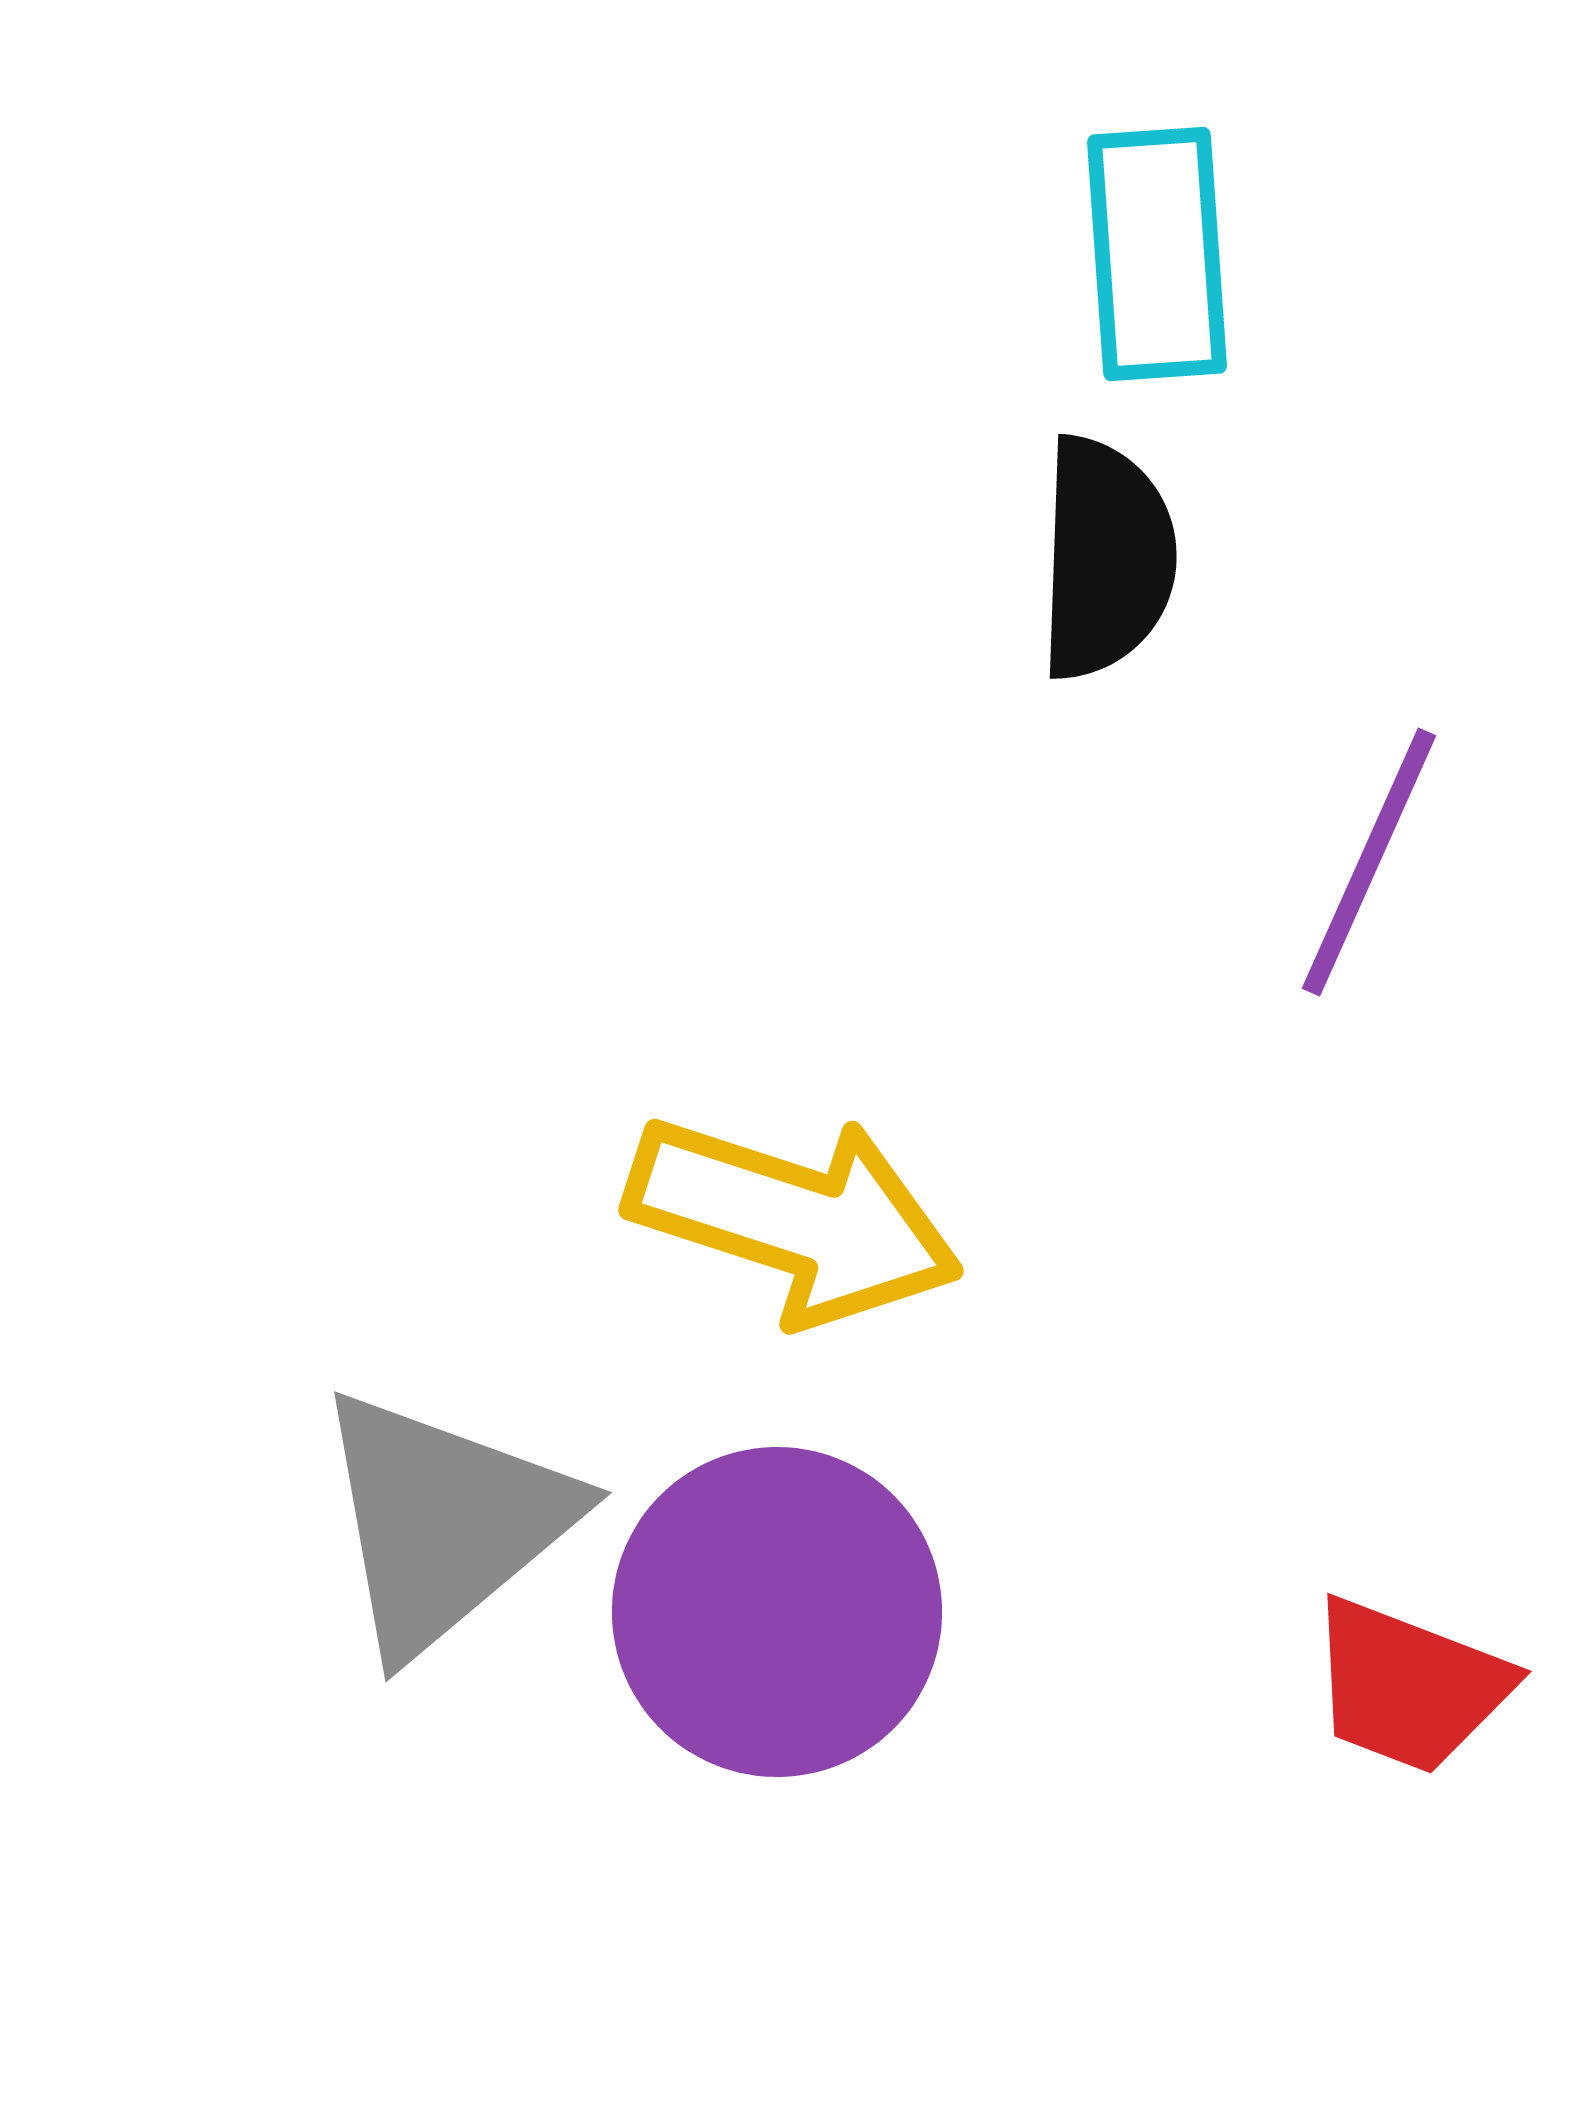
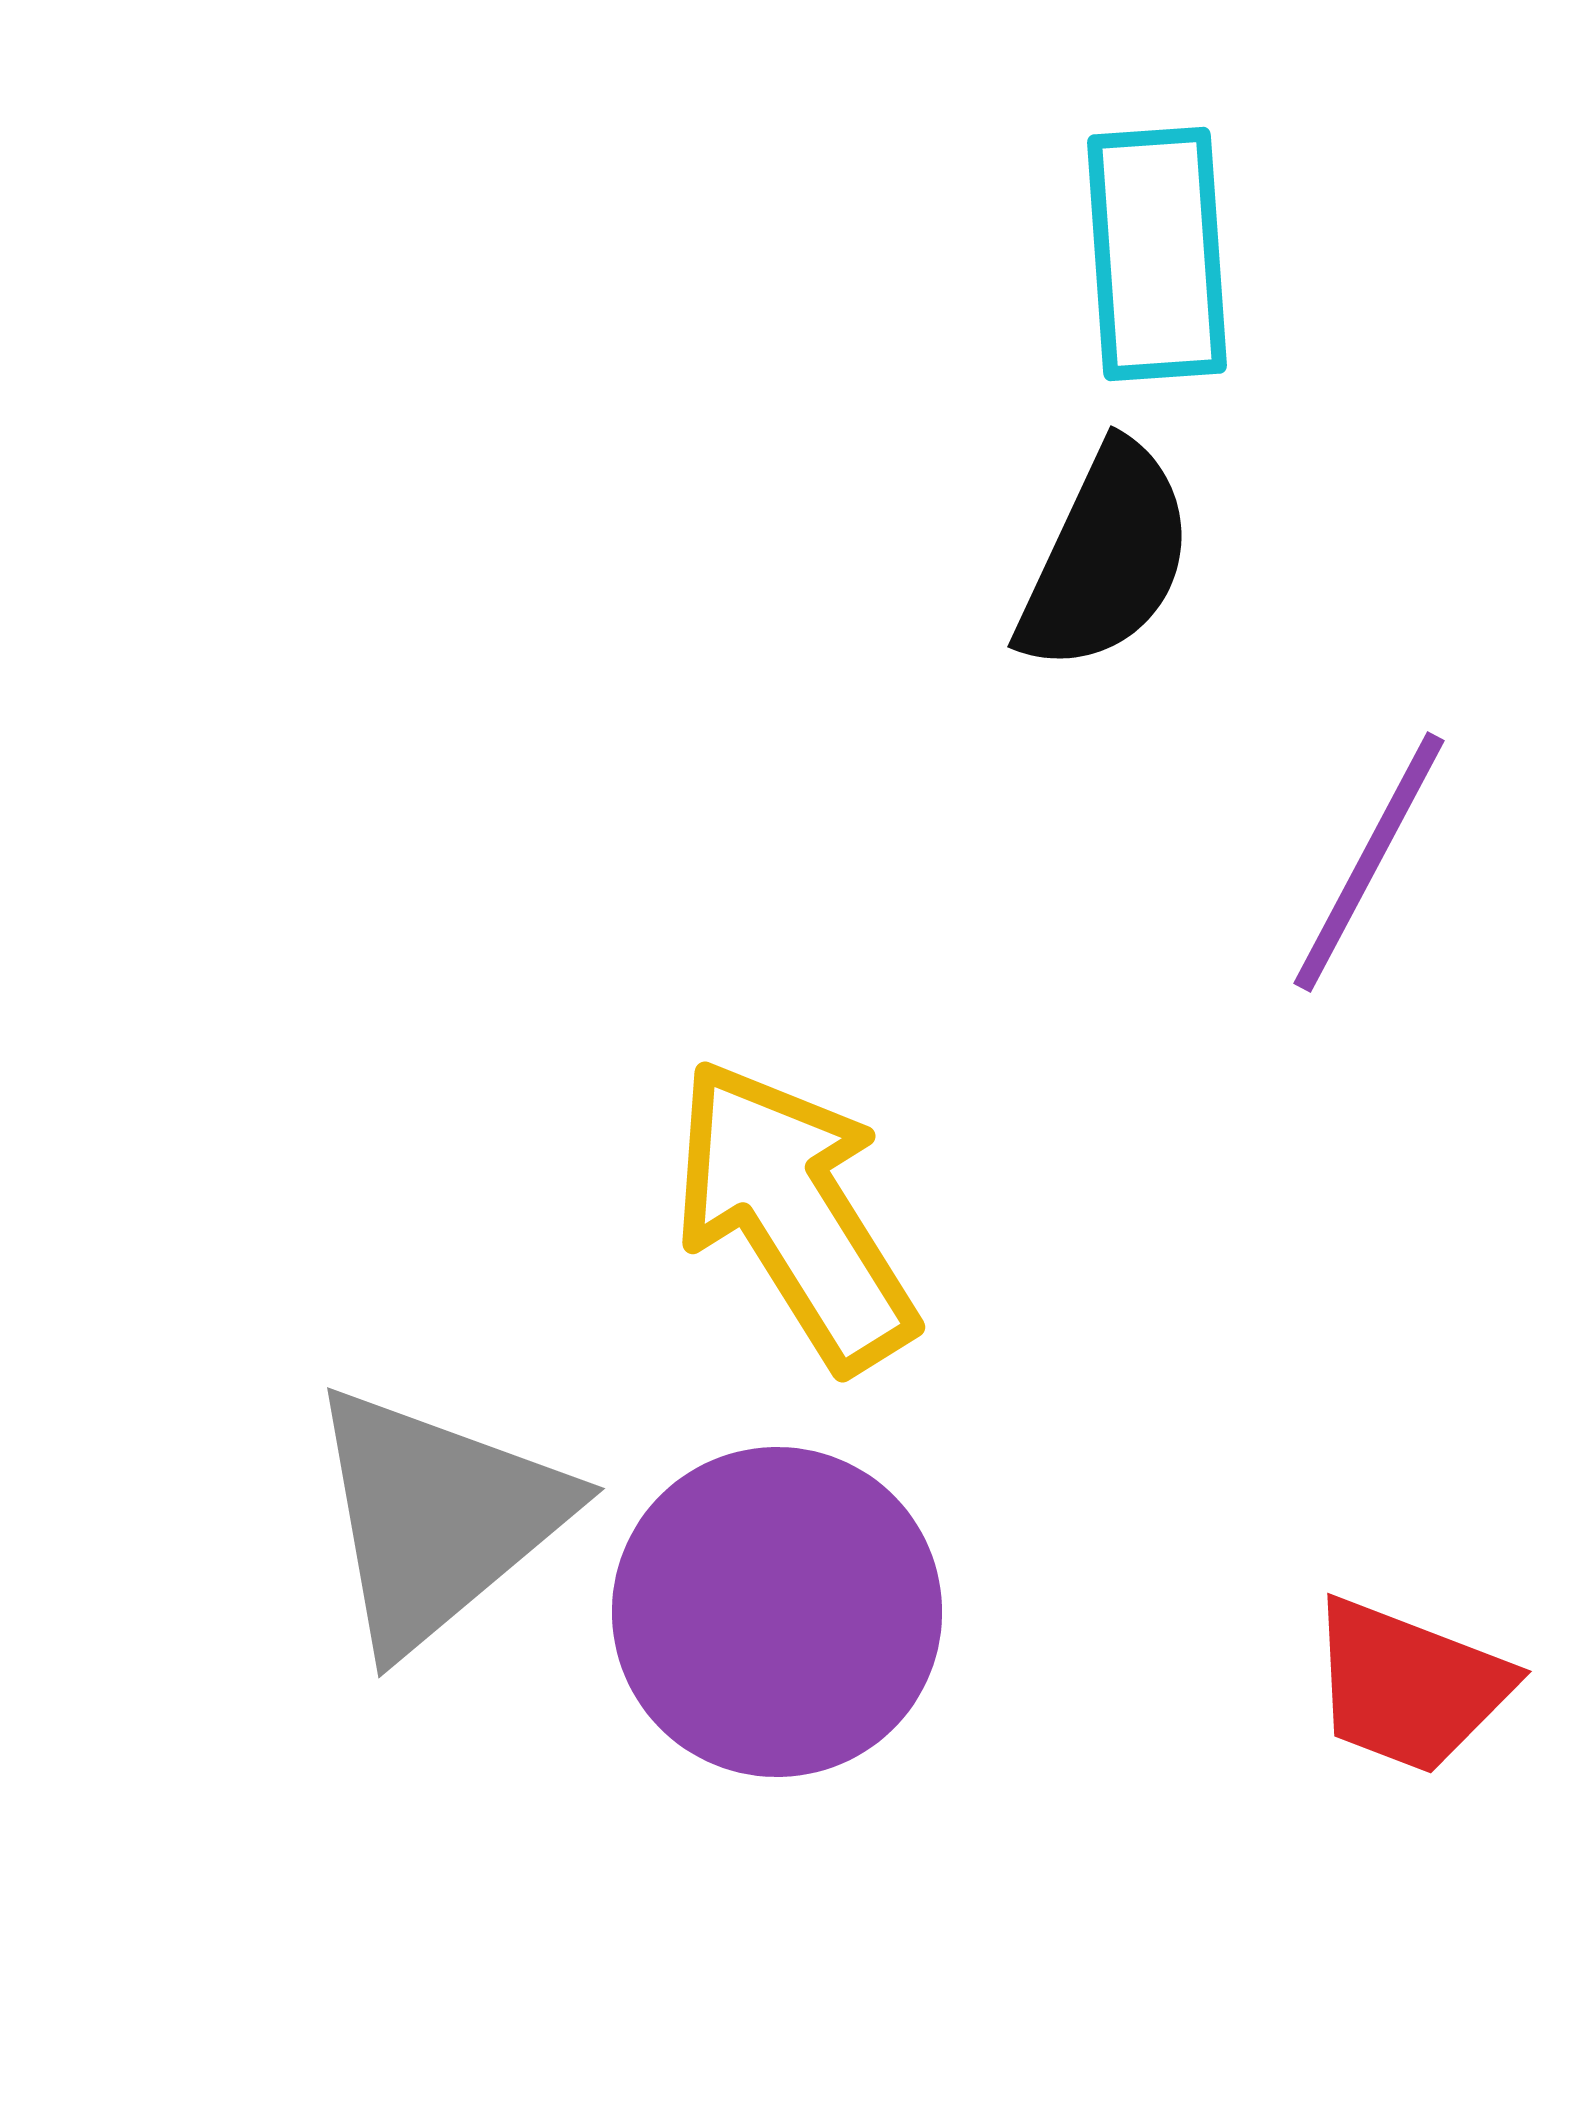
black semicircle: rotated 23 degrees clockwise
purple line: rotated 4 degrees clockwise
yellow arrow: moved 5 px up; rotated 140 degrees counterclockwise
gray triangle: moved 7 px left, 4 px up
